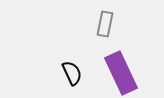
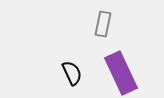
gray rectangle: moved 2 px left
